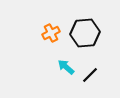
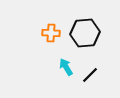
orange cross: rotated 30 degrees clockwise
cyan arrow: rotated 18 degrees clockwise
